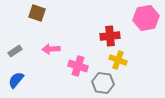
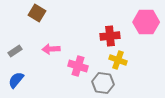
brown square: rotated 12 degrees clockwise
pink hexagon: moved 4 px down; rotated 10 degrees clockwise
